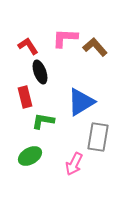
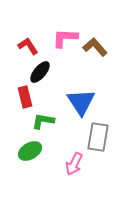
black ellipse: rotated 60 degrees clockwise
blue triangle: rotated 32 degrees counterclockwise
green ellipse: moved 5 px up
